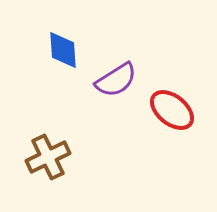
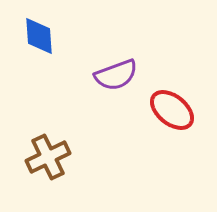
blue diamond: moved 24 px left, 14 px up
purple semicircle: moved 5 px up; rotated 12 degrees clockwise
